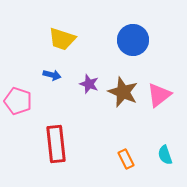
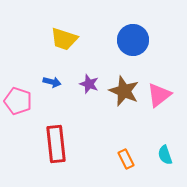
yellow trapezoid: moved 2 px right
blue arrow: moved 7 px down
brown star: moved 1 px right, 1 px up
